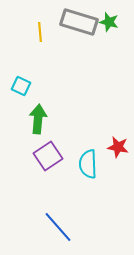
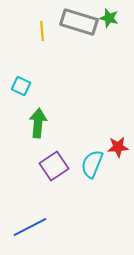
green star: moved 4 px up
yellow line: moved 2 px right, 1 px up
green arrow: moved 4 px down
red star: rotated 15 degrees counterclockwise
purple square: moved 6 px right, 10 px down
cyan semicircle: moved 4 px right; rotated 24 degrees clockwise
blue line: moved 28 px left; rotated 76 degrees counterclockwise
